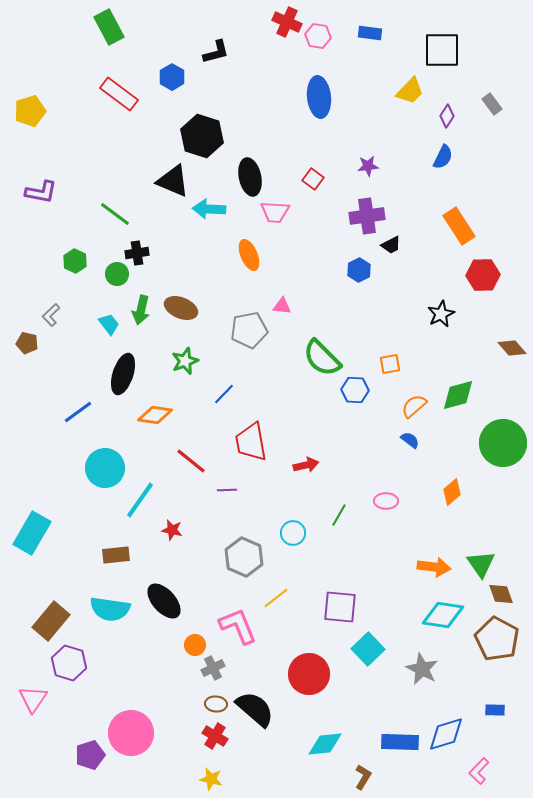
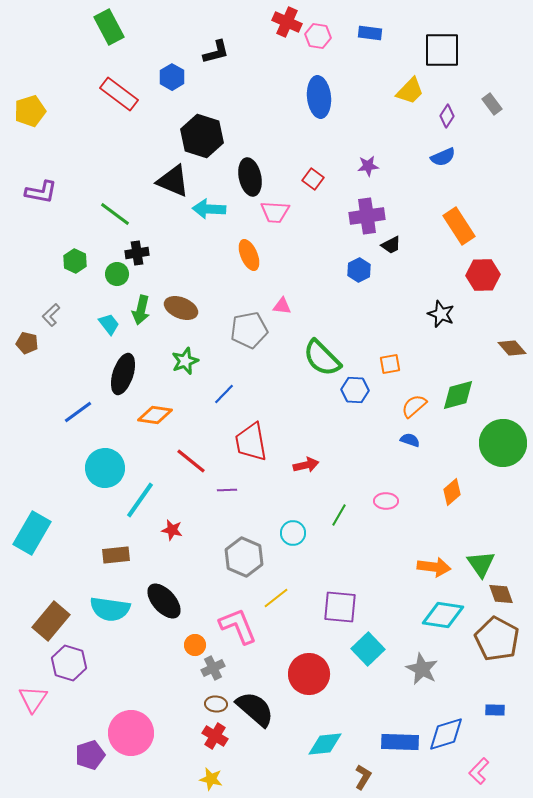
blue semicircle at (443, 157): rotated 40 degrees clockwise
black star at (441, 314): rotated 24 degrees counterclockwise
blue semicircle at (410, 440): rotated 18 degrees counterclockwise
